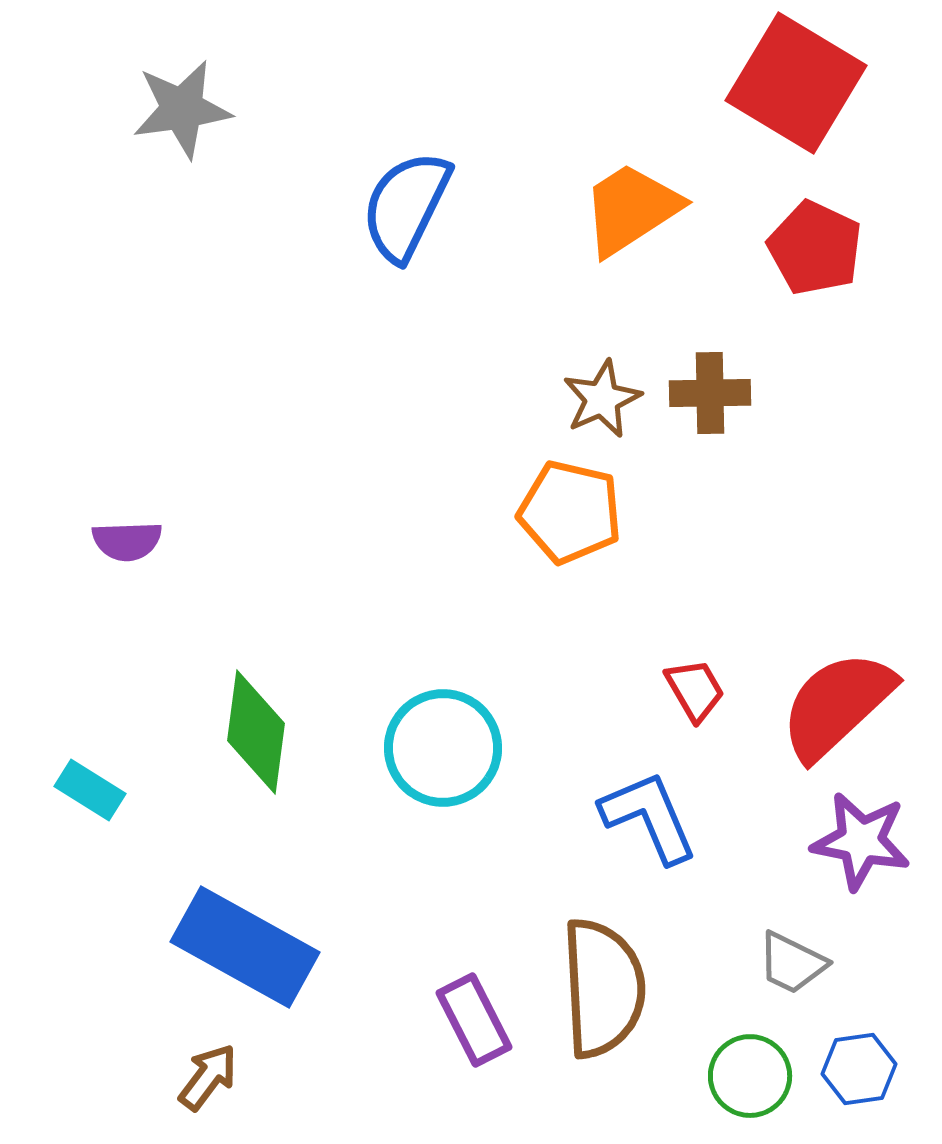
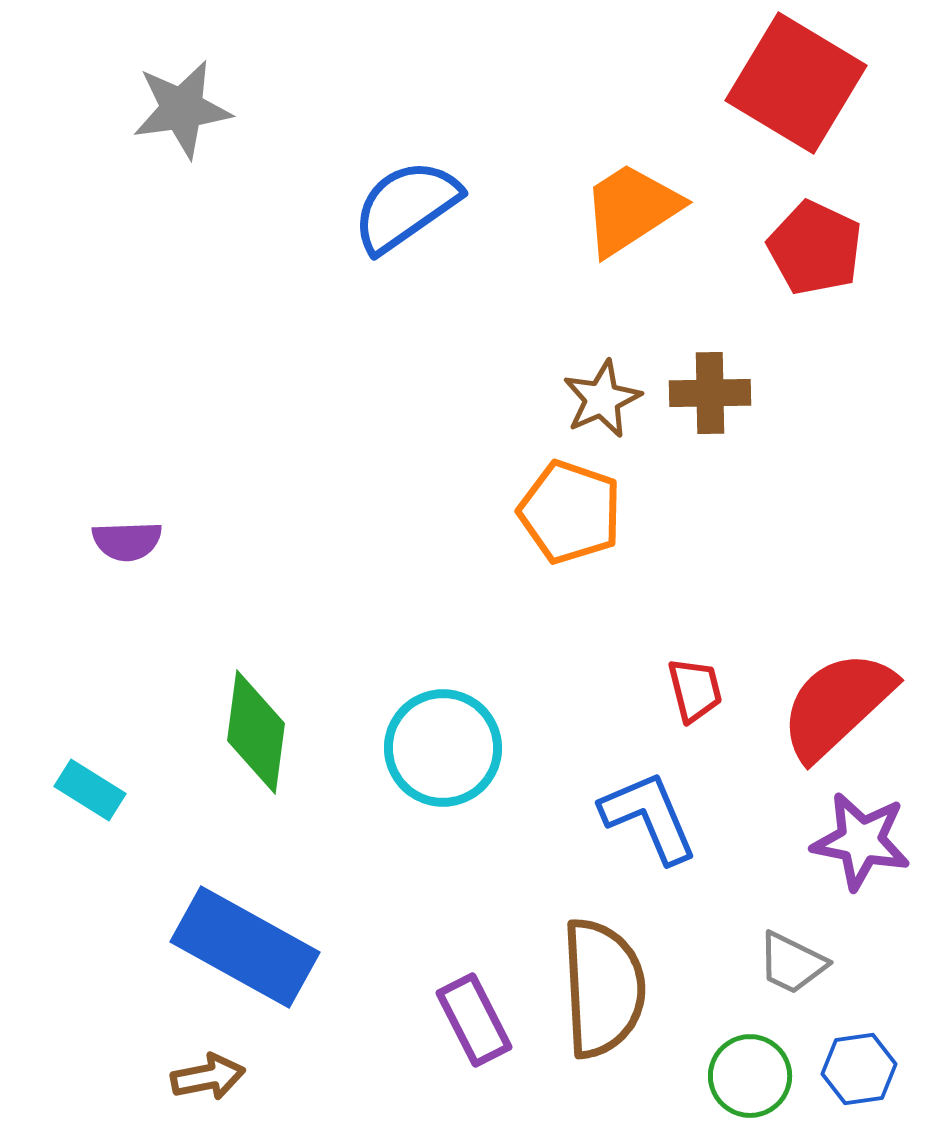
blue semicircle: rotated 29 degrees clockwise
orange pentagon: rotated 6 degrees clockwise
red trapezoid: rotated 16 degrees clockwise
brown arrow: rotated 42 degrees clockwise
